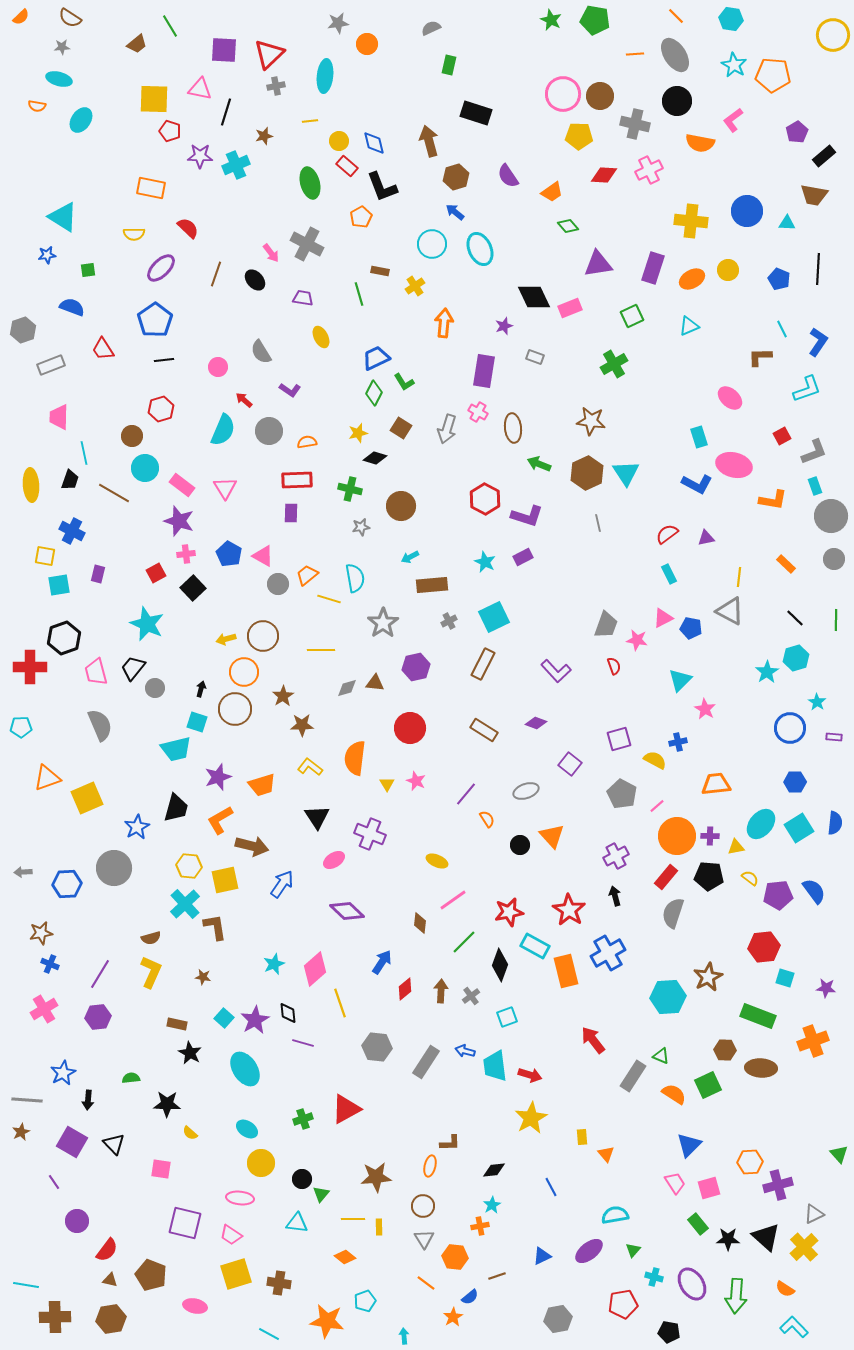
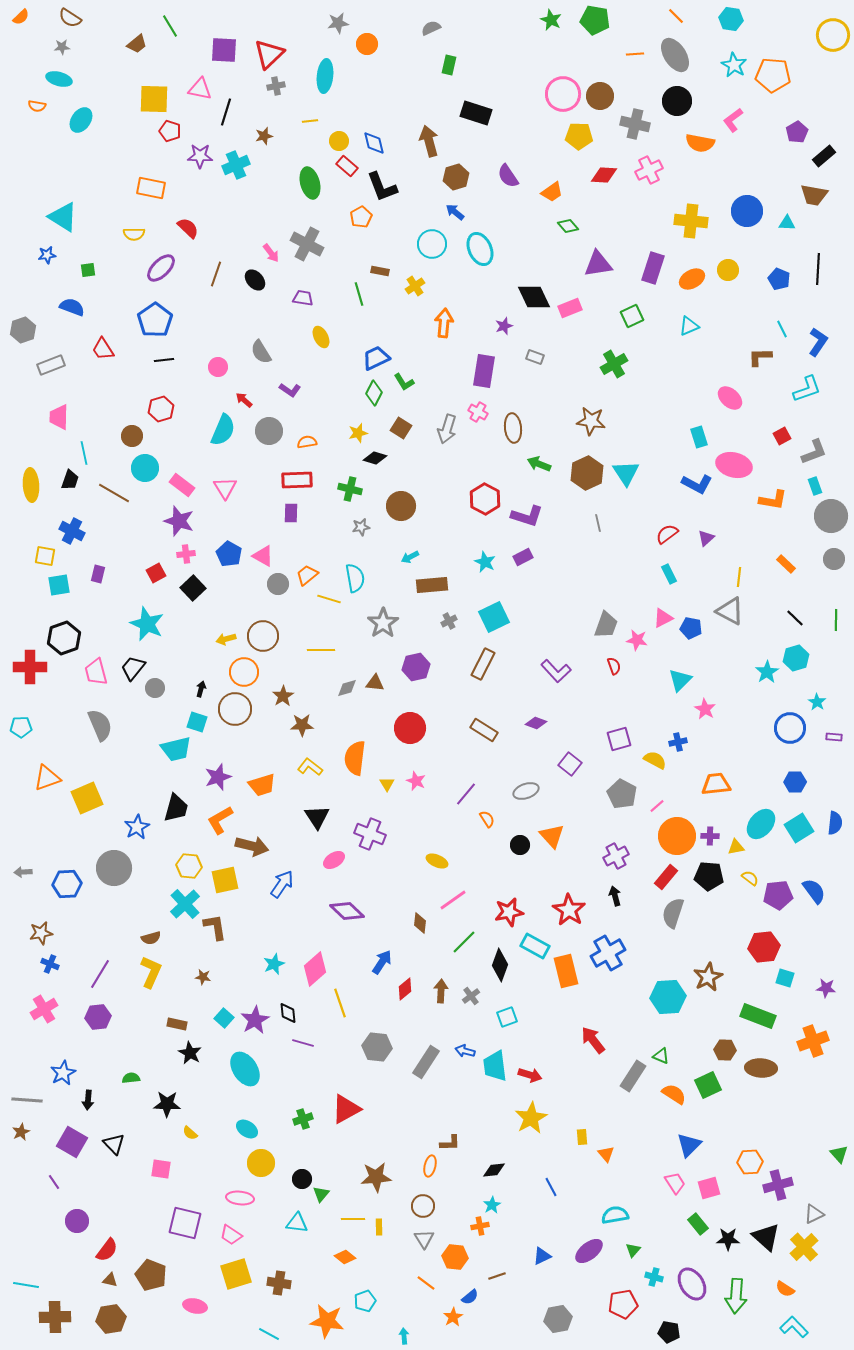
purple triangle at (706, 538): rotated 30 degrees counterclockwise
